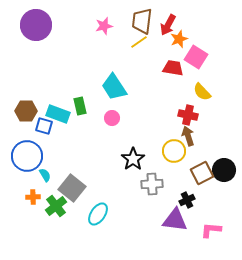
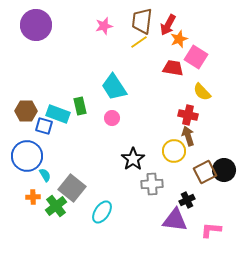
brown square: moved 3 px right, 1 px up
cyan ellipse: moved 4 px right, 2 px up
